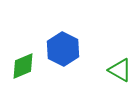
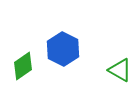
green diamond: rotated 12 degrees counterclockwise
